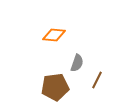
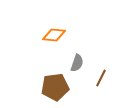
brown line: moved 4 px right, 2 px up
